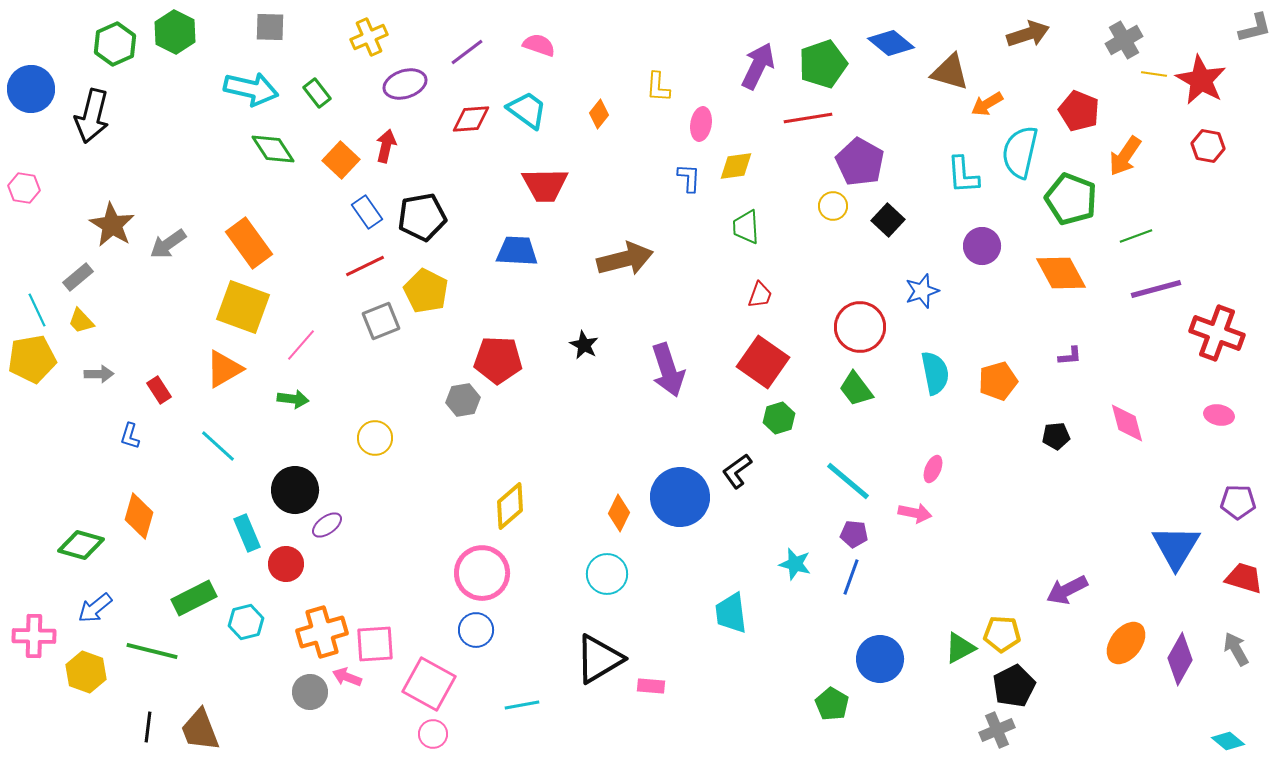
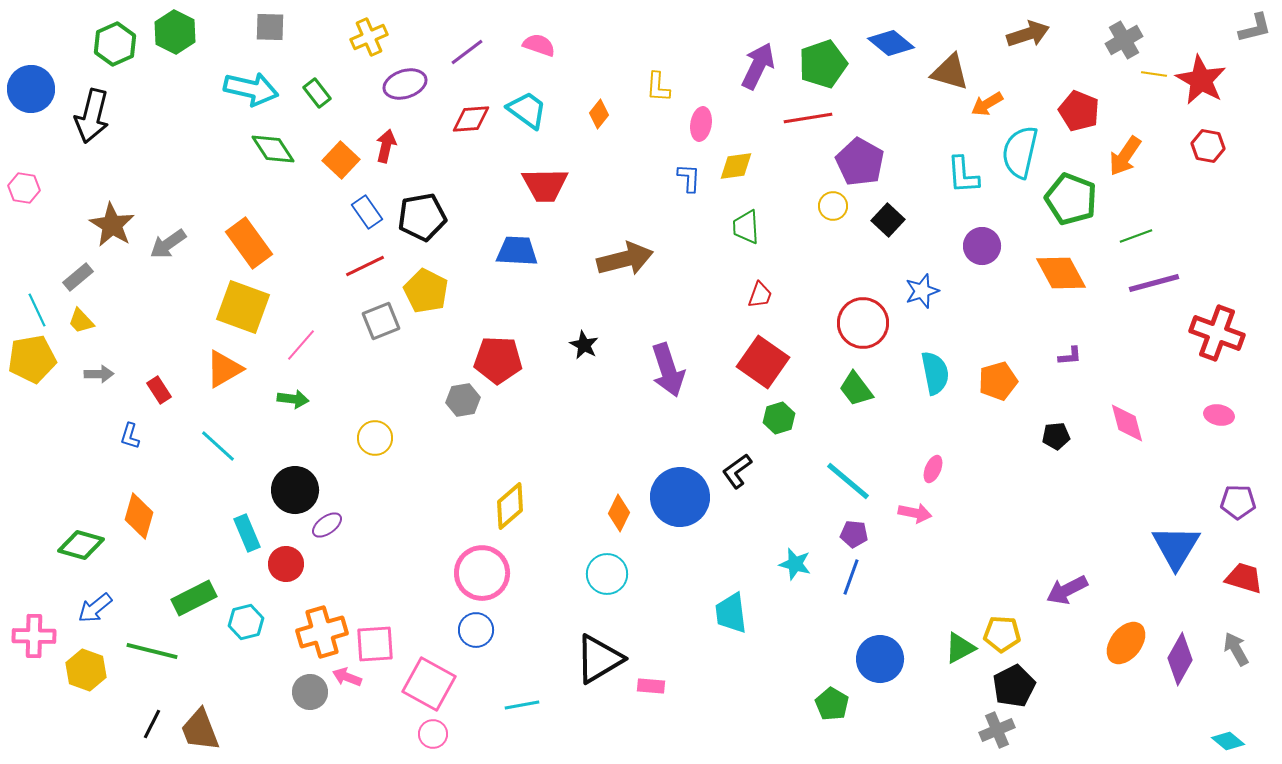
purple line at (1156, 289): moved 2 px left, 6 px up
red circle at (860, 327): moved 3 px right, 4 px up
yellow hexagon at (86, 672): moved 2 px up
black line at (148, 727): moved 4 px right, 3 px up; rotated 20 degrees clockwise
